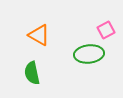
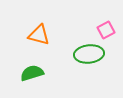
orange triangle: rotated 15 degrees counterclockwise
green semicircle: rotated 85 degrees clockwise
